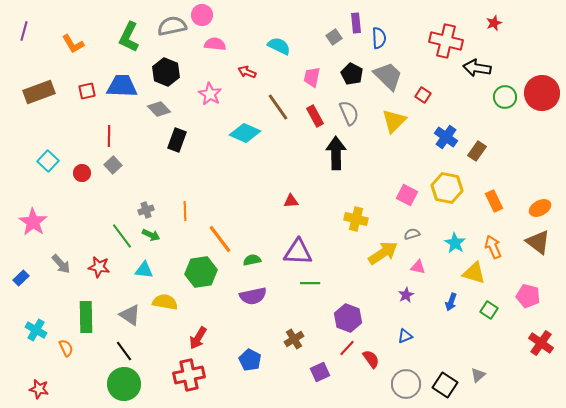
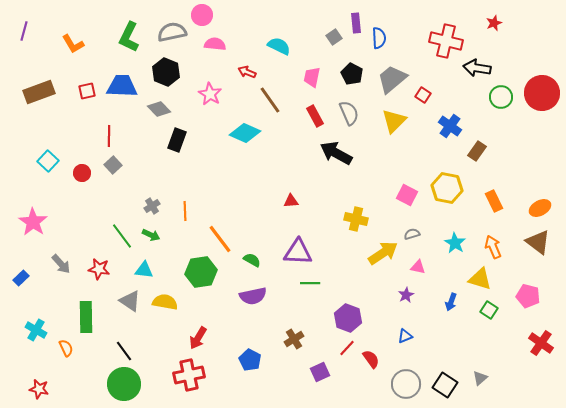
gray semicircle at (172, 26): moved 6 px down
gray trapezoid at (388, 76): moved 4 px right, 3 px down; rotated 84 degrees counterclockwise
green circle at (505, 97): moved 4 px left
brown line at (278, 107): moved 8 px left, 7 px up
blue cross at (446, 137): moved 4 px right, 11 px up
black arrow at (336, 153): rotated 60 degrees counterclockwise
gray cross at (146, 210): moved 6 px right, 4 px up; rotated 14 degrees counterclockwise
green semicircle at (252, 260): rotated 42 degrees clockwise
red star at (99, 267): moved 2 px down
yellow triangle at (474, 273): moved 6 px right, 6 px down
gray triangle at (130, 315): moved 14 px up
gray triangle at (478, 375): moved 2 px right, 3 px down
